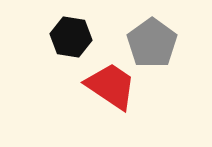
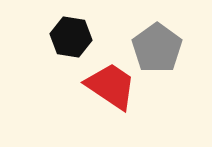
gray pentagon: moved 5 px right, 5 px down
